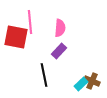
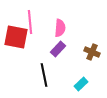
purple rectangle: moved 1 px left, 2 px up
brown cross: moved 29 px up
